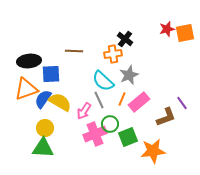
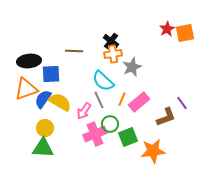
red star: rotated 14 degrees counterclockwise
black cross: moved 14 px left, 2 px down
gray star: moved 3 px right, 8 px up
